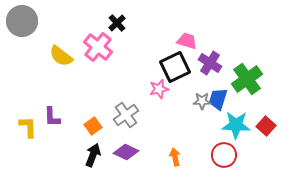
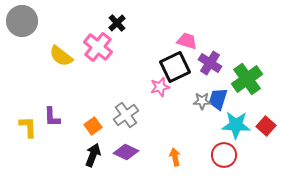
pink star: moved 1 px right, 2 px up
